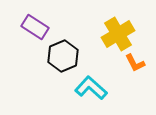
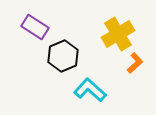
orange L-shape: rotated 105 degrees counterclockwise
cyan L-shape: moved 1 px left, 2 px down
